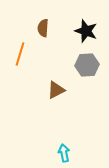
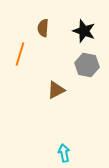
black star: moved 2 px left
gray hexagon: rotated 15 degrees clockwise
